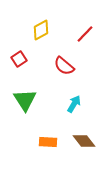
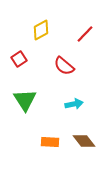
cyan arrow: rotated 48 degrees clockwise
orange rectangle: moved 2 px right
